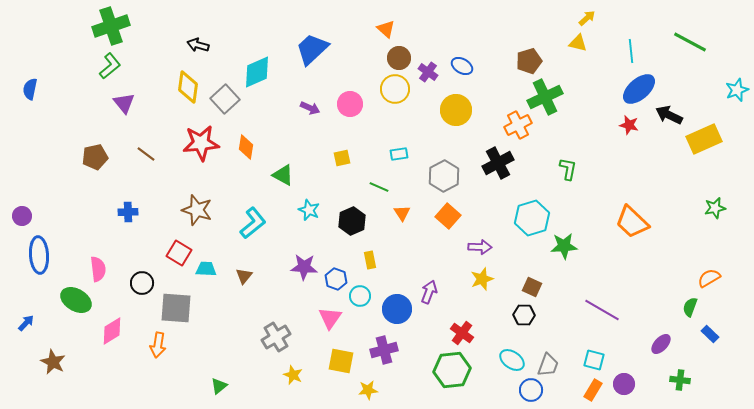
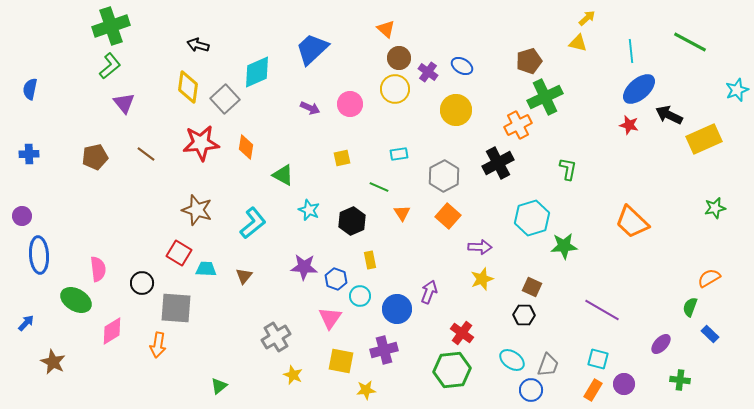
blue cross at (128, 212): moved 99 px left, 58 px up
cyan square at (594, 360): moved 4 px right, 1 px up
yellow star at (368, 390): moved 2 px left
